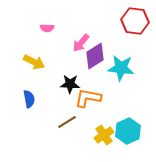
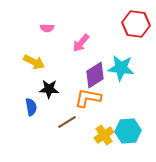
red hexagon: moved 1 px right, 3 px down
purple diamond: moved 19 px down
black star: moved 21 px left, 5 px down
blue semicircle: moved 2 px right, 8 px down
cyan hexagon: rotated 20 degrees clockwise
